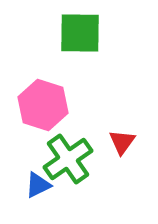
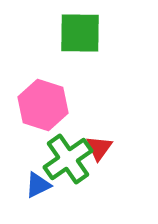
red triangle: moved 23 px left, 6 px down
